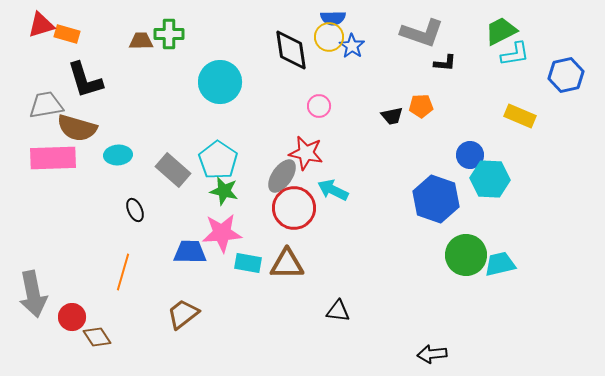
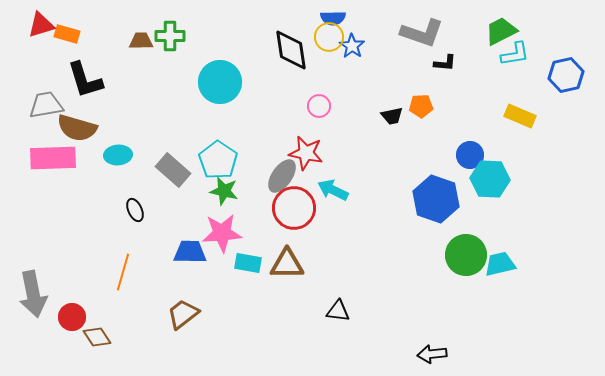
green cross at (169, 34): moved 1 px right, 2 px down
